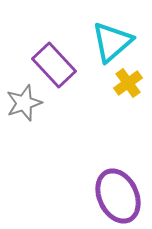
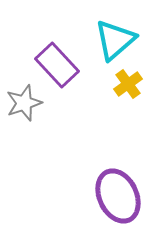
cyan triangle: moved 3 px right, 2 px up
purple rectangle: moved 3 px right
yellow cross: moved 1 px down
